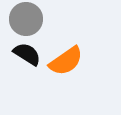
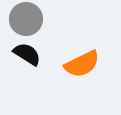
orange semicircle: moved 16 px right, 3 px down; rotated 9 degrees clockwise
